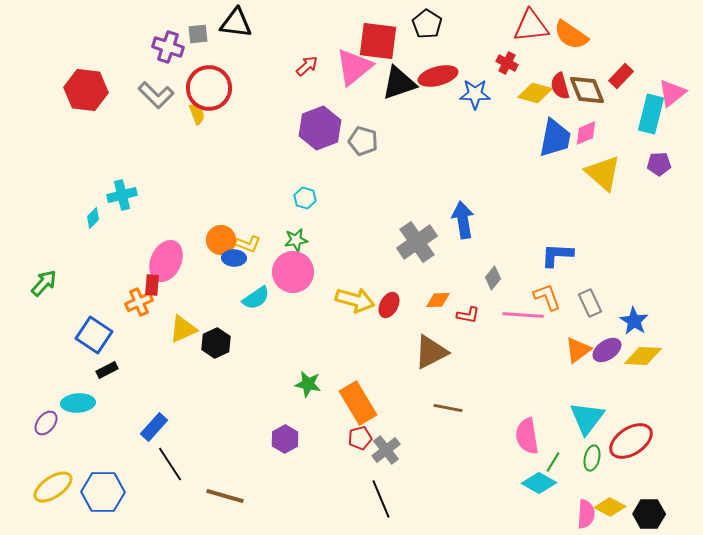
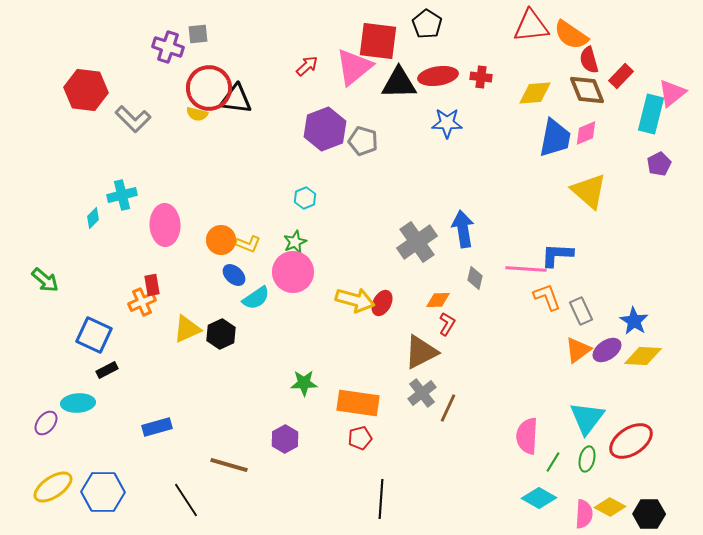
black triangle at (236, 23): moved 76 px down
red cross at (507, 63): moved 26 px left, 14 px down; rotated 20 degrees counterclockwise
red ellipse at (438, 76): rotated 6 degrees clockwise
black triangle at (399, 83): rotated 18 degrees clockwise
red semicircle at (560, 86): moved 29 px right, 26 px up
yellow diamond at (535, 93): rotated 20 degrees counterclockwise
blue star at (475, 94): moved 28 px left, 29 px down
gray L-shape at (156, 95): moved 23 px left, 24 px down
yellow semicircle at (197, 114): rotated 125 degrees clockwise
purple hexagon at (320, 128): moved 5 px right, 1 px down
purple pentagon at (659, 164): rotated 25 degrees counterclockwise
yellow triangle at (603, 173): moved 14 px left, 18 px down
cyan hexagon at (305, 198): rotated 20 degrees clockwise
blue arrow at (463, 220): moved 9 px down
green star at (296, 240): moved 1 px left, 2 px down; rotated 15 degrees counterclockwise
blue ellipse at (234, 258): moved 17 px down; rotated 40 degrees clockwise
pink ellipse at (166, 261): moved 1 px left, 36 px up; rotated 27 degrees counterclockwise
gray diamond at (493, 278): moved 18 px left; rotated 25 degrees counterclockwise
green arrow at (44, 283): moved 1 px right, 3 px up; rotated 88 degrees clockwise
red rectangle at (152, 285): rotated 15 degrees counterclockwise
orange cross at (139, 302): moved 3 px right
gray rectangle at (590, 303): moved 9 px left, 8 px down
red ellipse at (389, 305): moved 7 px left, 2 px up
red L-shape at (468, 315): moved 21 px left, 9 px down; rotated 70 degrees counterclockwise
pink line at (523, 315): moved 3 px right, 46 px up
yellow triangle at (183, 329): moved 4 px right
blue square at (94, 335): rotated 9 degrees counterclockwise
black hexagon at (216, 343): moved 5 px right, 9 px up
brown triangle at (431, 352): moved 10 px left
green star at (308, 384): moved 4 px left, 1 px up; rotated 12 degrees counterclockwise
orange rectangle at (358, 403): rotated 51 degrees counterclockwise
brown line at (448, 408): rotated 76 degrees counterclockwise
blue rectangle at (154, 427): moved 3 px right; rotated 32 degrees clockwise
pink semicircle at (527, 436): rotated 12 degrees clockwise
gray cross at (386, 450): moved 36 px right, 57 px up
green ellipse at (592, 458): moved 5 px left, 1 px down
black line at (170, 464): moved 16 px right, 36 px down
cyan diamond at (539, 483): moved 15 px down
brown line at (225, 496): moved 4 px right, 31 px up
black line at (381, 499): rotated 27 degrees clockwise
pink semicircle at (586, 514): moved 2 px left
